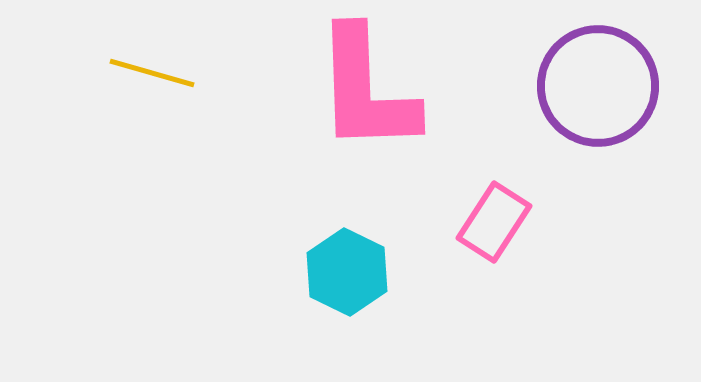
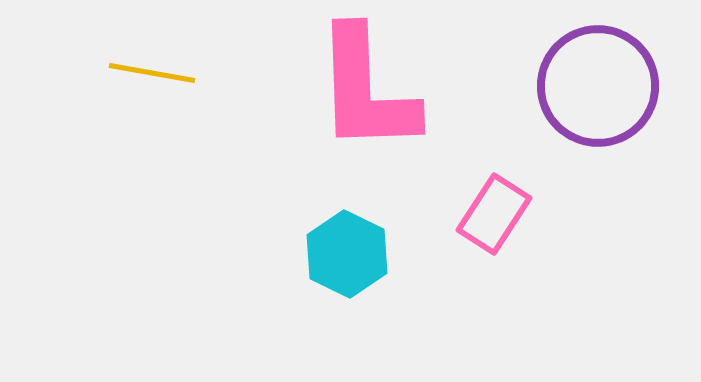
yellow line: rotated 6 degrees counterclockwise
pink rectangle: moved 8 px up
cyan hexagon: moved 18 px up
